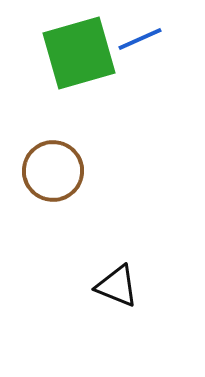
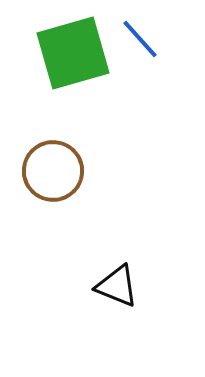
blue line: rotated 72 degrees clockwise
green square: moved 6 px left
